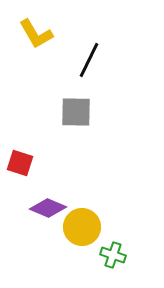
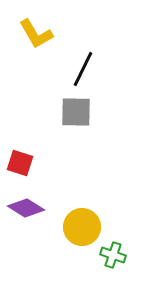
black line: moved 6 px left, 9 px down
purple diamond: moved 22 px left; rotated 9 degrees clockwise
